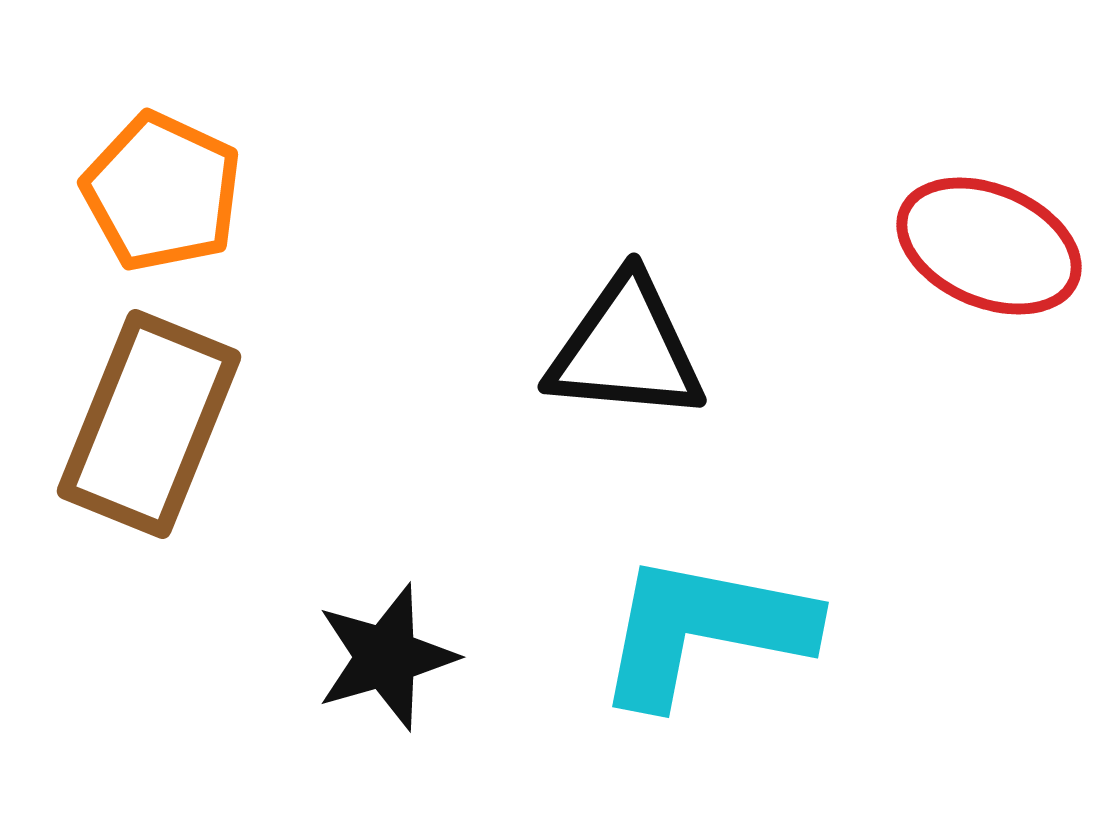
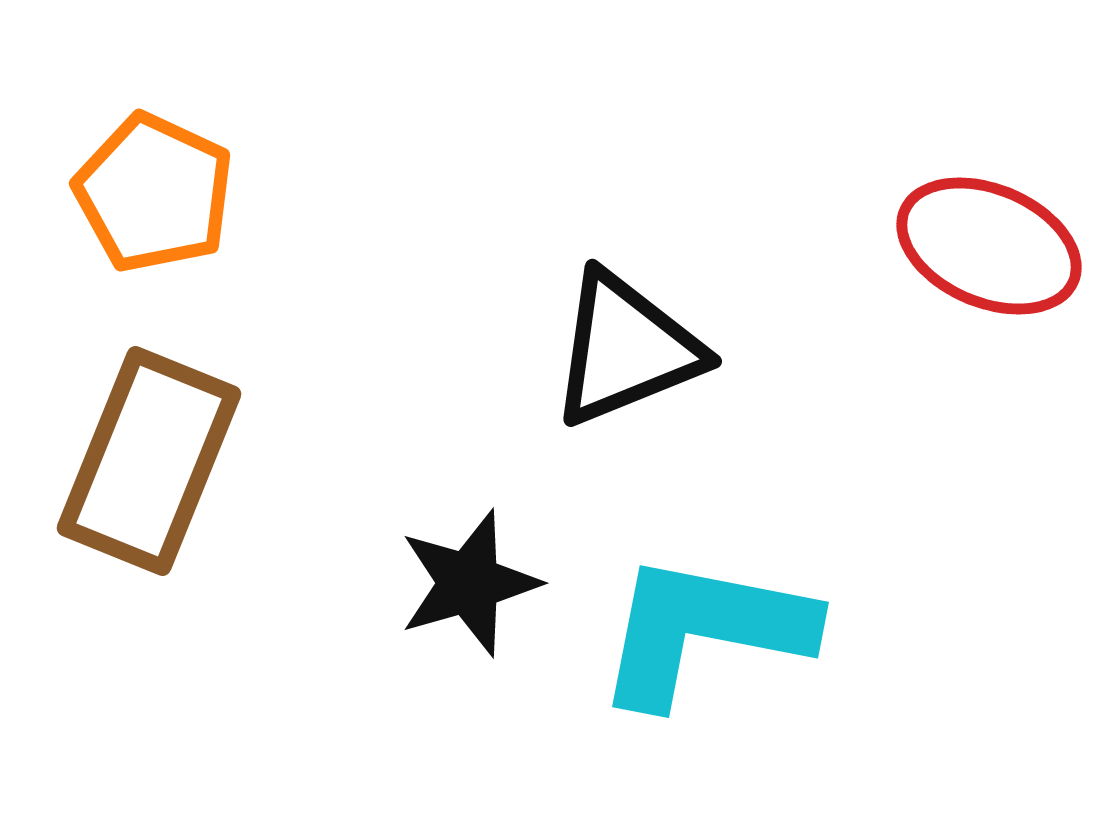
orange pentagon: moved 8 px left, 1 px down
black triangle: rotated 27 degrees counterclockwise
brown rectangle: moved 37 px down
black star: moved 83 px right, 74 px up
